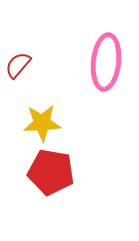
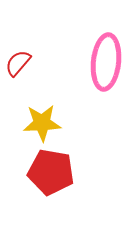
red semicircle: moved 2 px up
